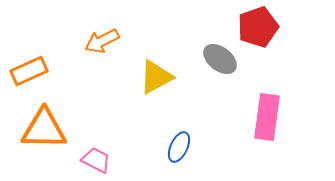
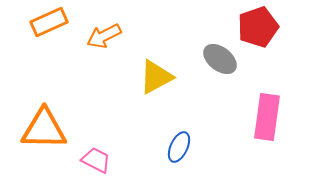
orange arrow: moved 2 px right, 5 px up
orange rectangle: moved 20 px right, 49 px up
